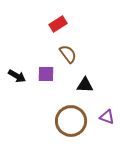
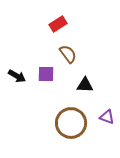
brown circle: moved 2 px down
